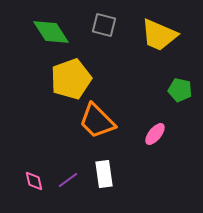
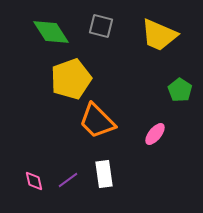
gray square: moved 3 px left, 1 px down
green pentagon: rotated 20 degrees clockwise
